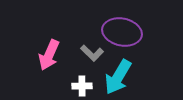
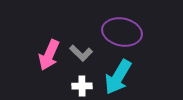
gray L-shape: moved 11 px left
